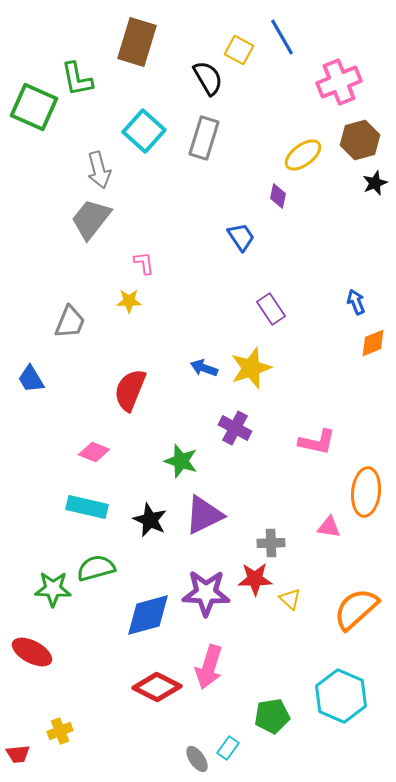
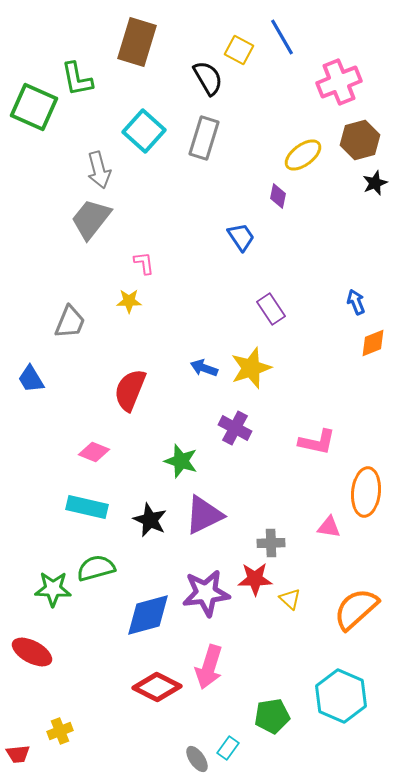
purple star at (206, 593): rotated 9 degrees counterclockwise
